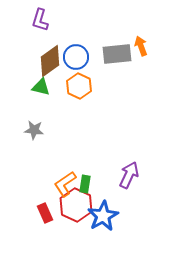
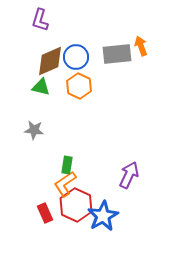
brown diamond: rotated 12 degrees clockwise
green rectangle: moved 18 px left, 19 px up
